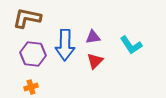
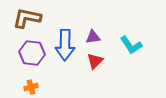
purple hexagon: moved 1 px left, 1 px up
